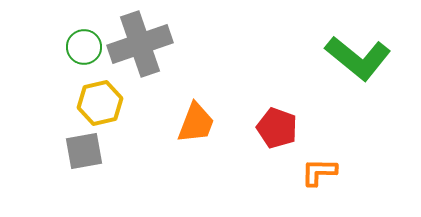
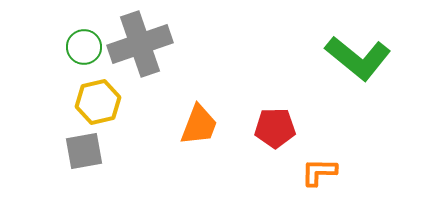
yellow hexagon: moved 2 px left, 1 px up
orange trapezoid: moved 3 px right, 2 px down
red pentagon: moved 2 px left; rotated 21 degrees counterclockwise
